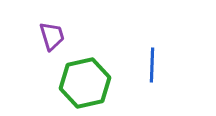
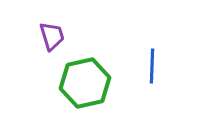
blue line: moved 1 px down
